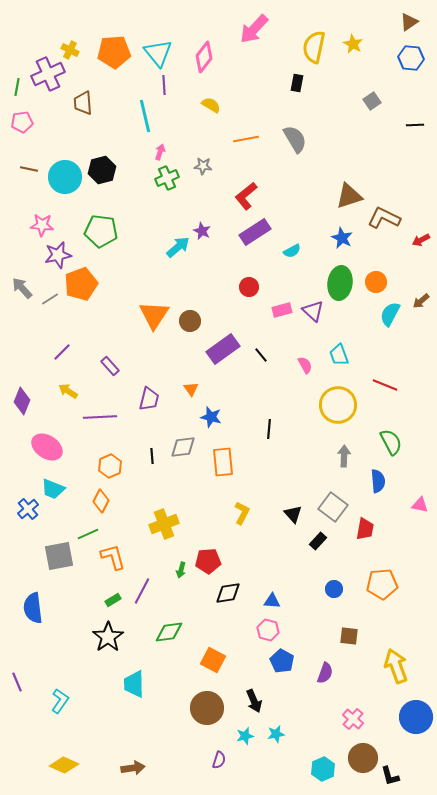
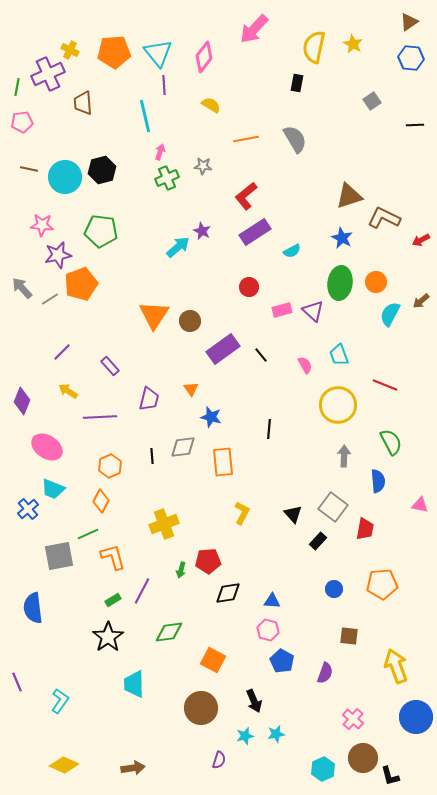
brown circle at (207, 708): moved 6 px left
